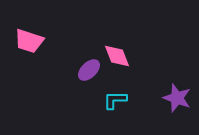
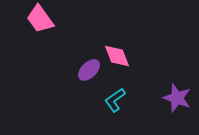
pink trapezoid: moved 11 px right, 22 px up; rotated 36 degrees clockwise
cyan L-shape: rotated 35 degrees counterclockwise
